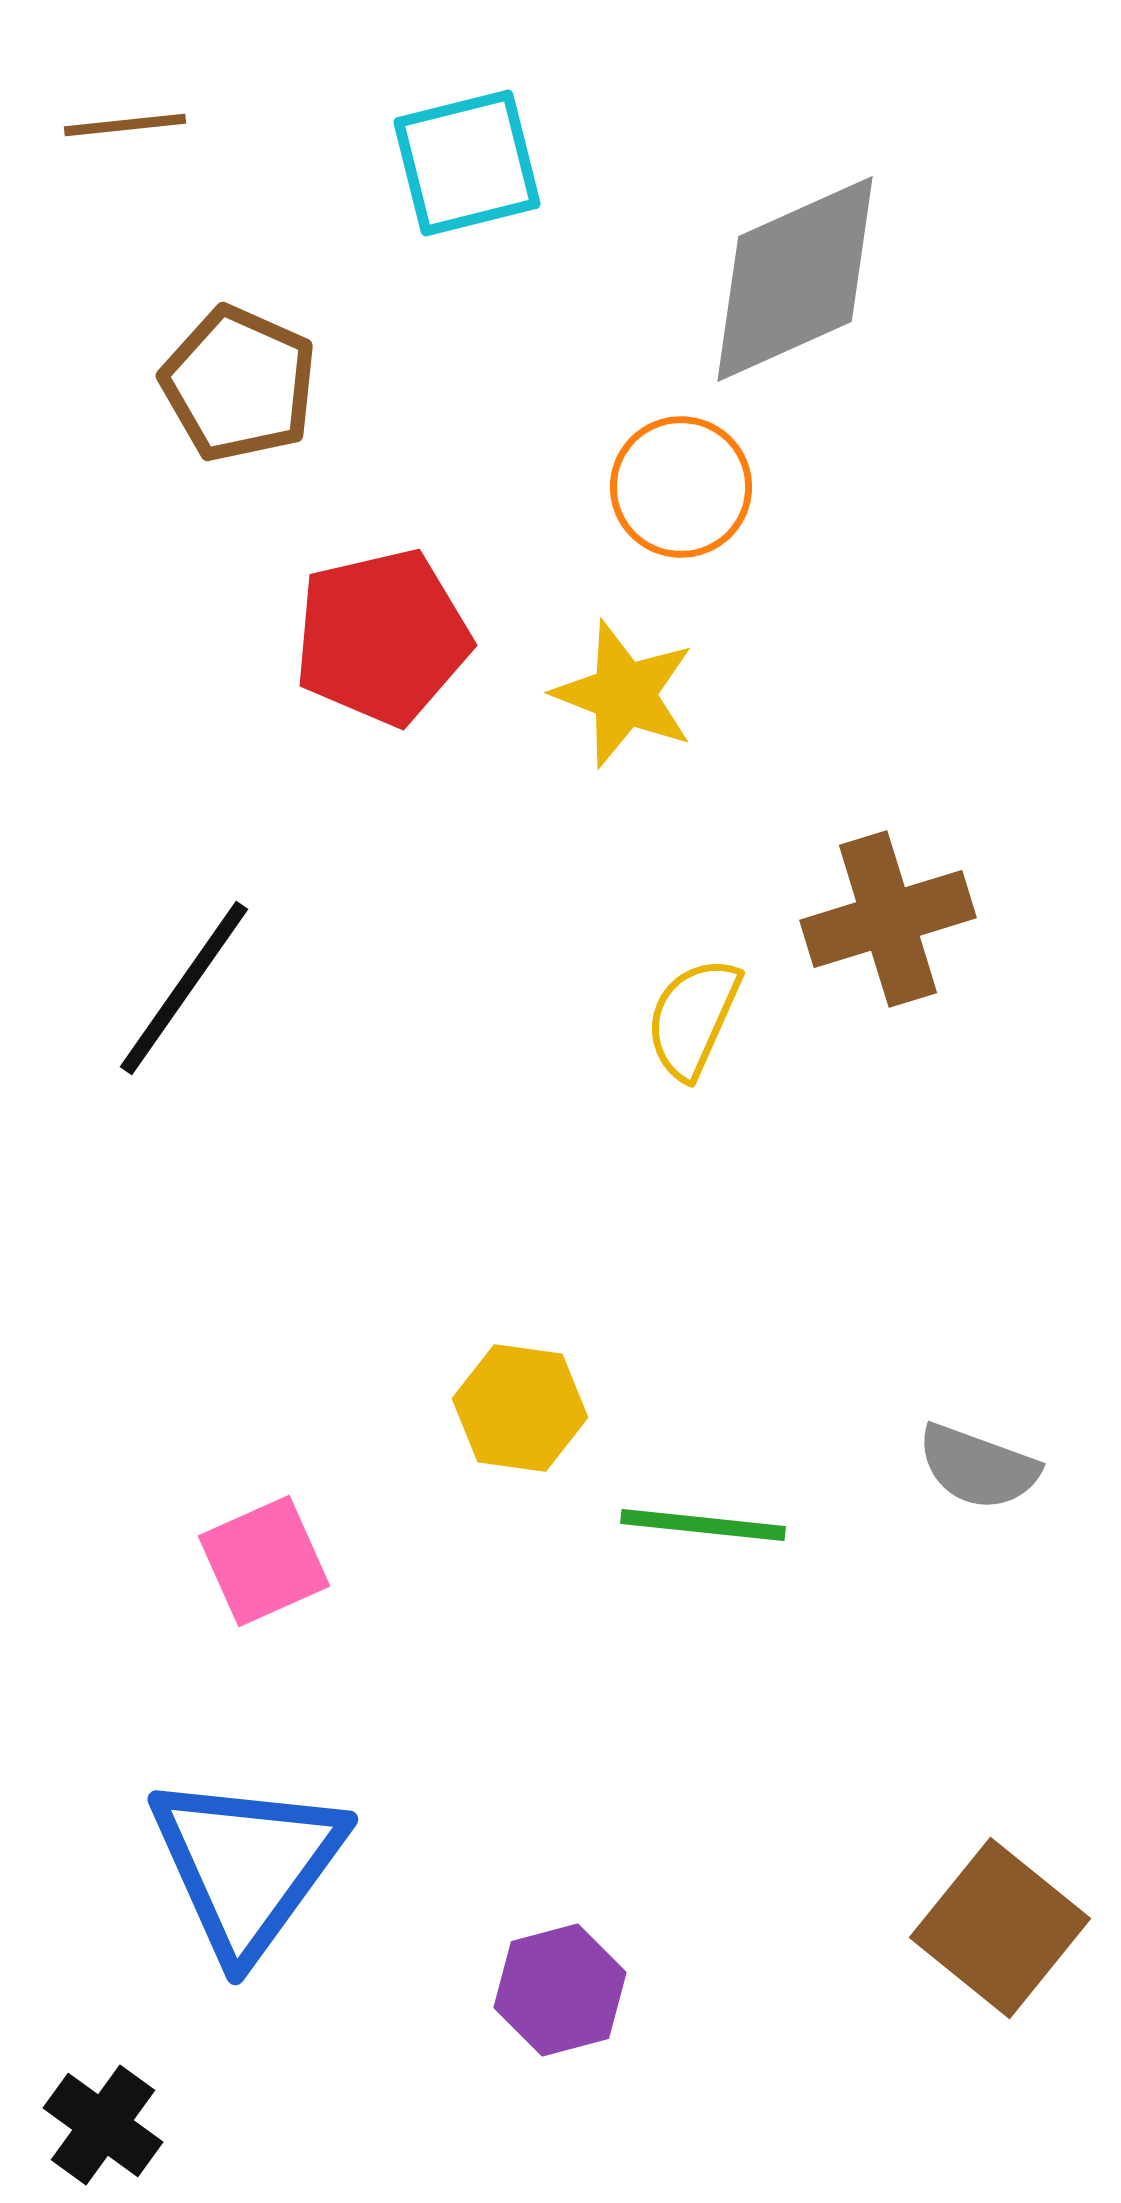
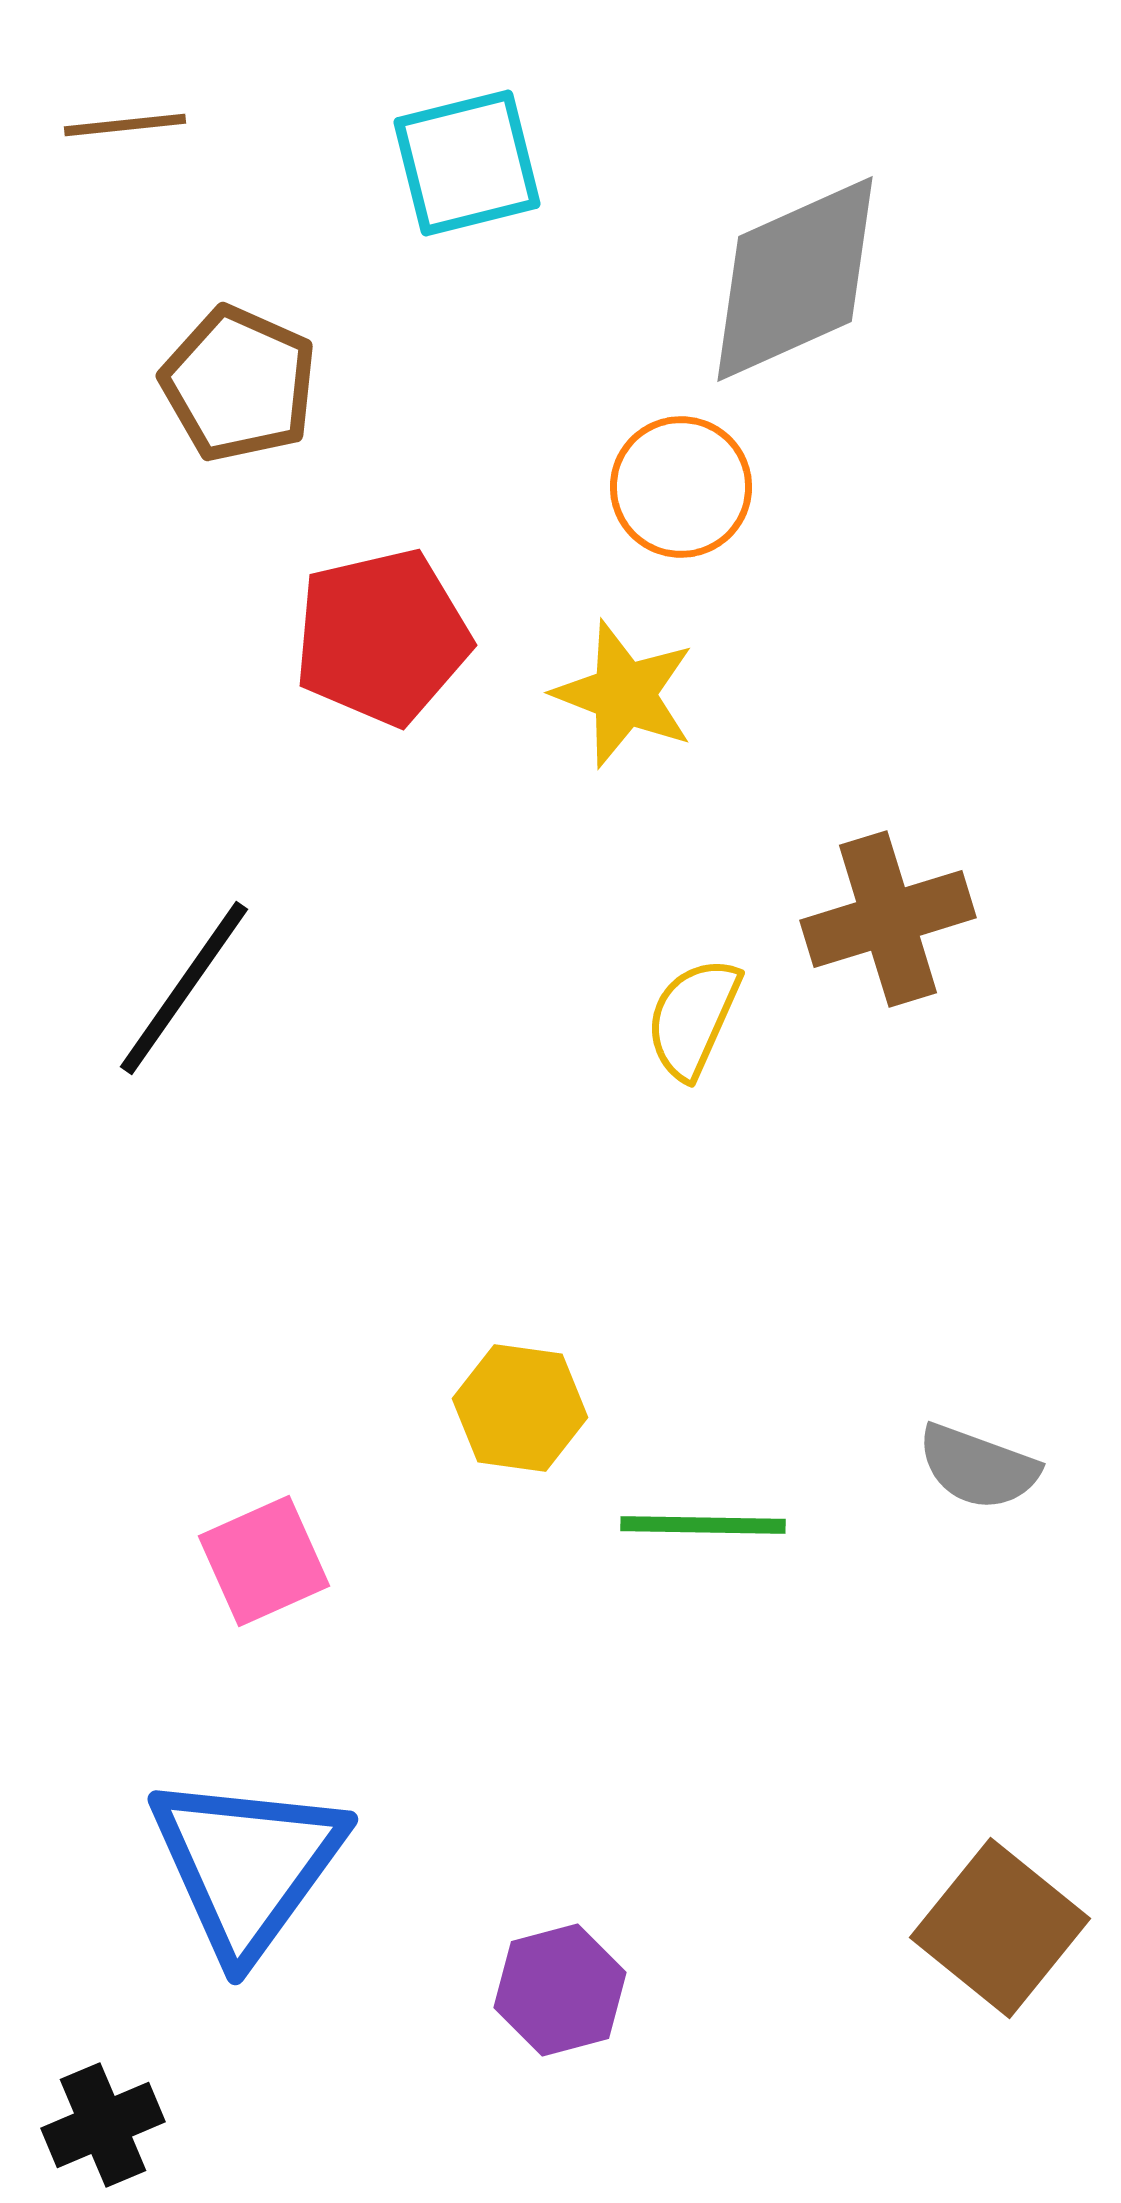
green line: rotated 5 degrees counterclockwise
black cross: rotated 31 degrees clockwise
